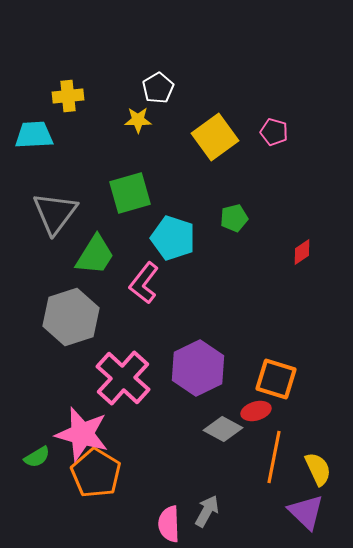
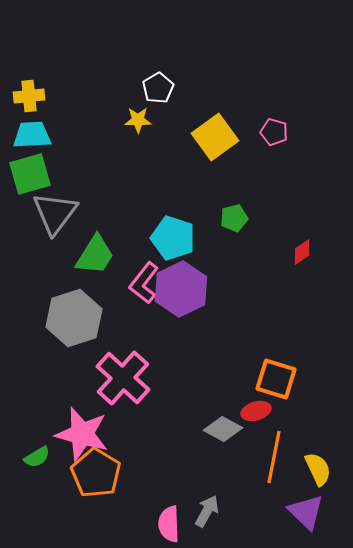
yellow cross: moved 39 px left
cyan trapezoid: moved 2 px left
green square: moved 100 px left, 19 px up
gray hexagon: moved 3 px right, 1 px down
purple hexagon: moved 17 px left, 79 px up
